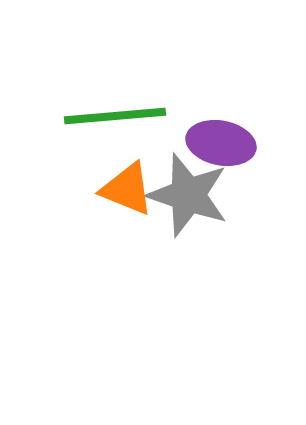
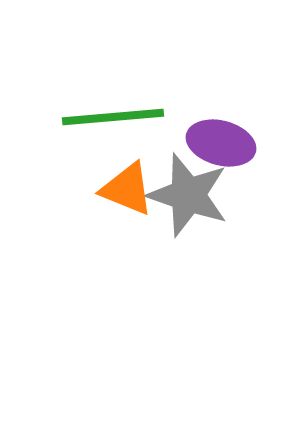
green line: moved 2 px left, 1 px down
purple ellipse: rotated 4 degrees clockwise
